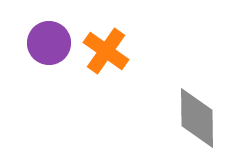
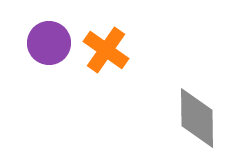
orange cross: moved 1 px up
